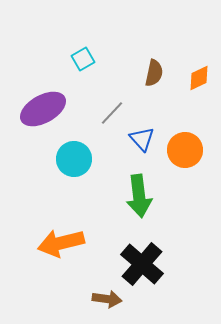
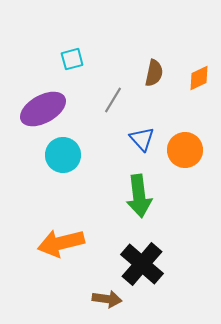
cyan square: moved 11 px left; rotated 15 degrees clockwise
gray line: moved 1 px right, 13 px up; rotated 12 degrees counterclockwise
cyan circle: moved 11 px left, 4 px up
